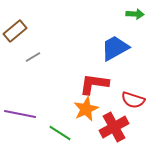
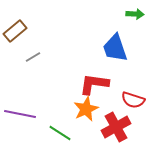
blue trapezoid: rotated 80 degrees counterclockwise
red cross: moved 2 px right
